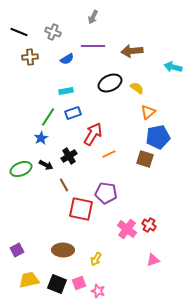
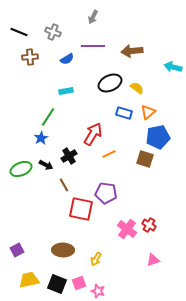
blue rectangle: moved 51 px right; rotated 35 degrees clockwise
